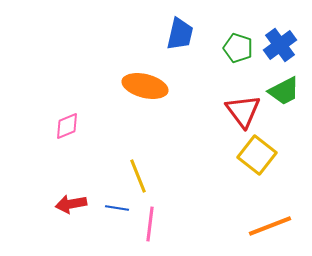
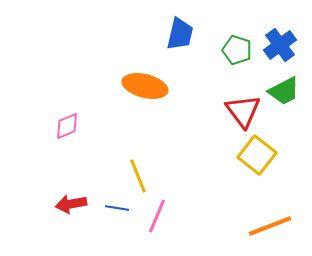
green pentagon: moved 1 px left, 2 px down
pink line: moved 7 px right, 8 px up; rotated 16 degrees clockwise
